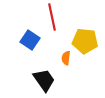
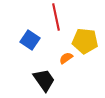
red line: moved 4 px right
orange semicircle: rotated 48 degrees clockwise
